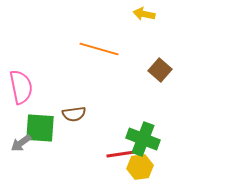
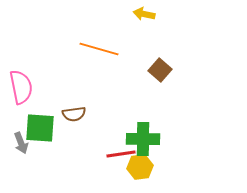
green cross: rotated 20 degrees counterclockwise
gray arrow: rotated 75 degrees counterclockwise
